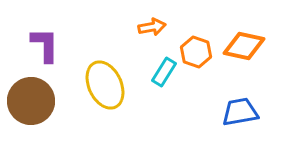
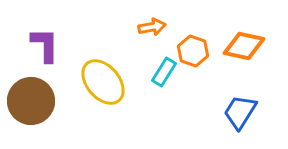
orange hexagon: moved 3 px left, 1 px up
yellow ellipse: moved 2 px left, 3 px up; rotated 15 degrees counterclockwise
blue trapezoid: rotated 48 degrees counterclockwise
